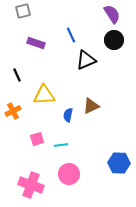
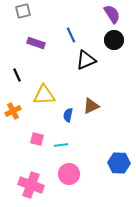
pink square: rotated 32 degrees clockwise
